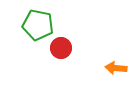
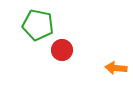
red circle: moved 1 px right, 2 px down
